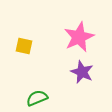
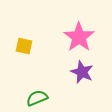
pink star: rotated 12 degrees counterclockwise
